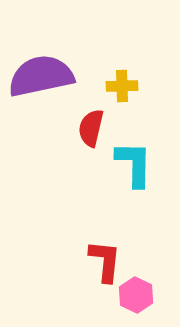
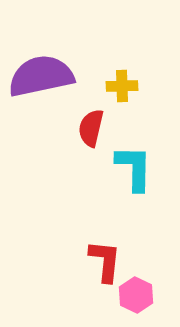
cyan L-shape: moved 4 px down
